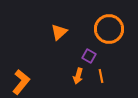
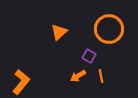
orange arrow: rotated 42 degrees clockwise
